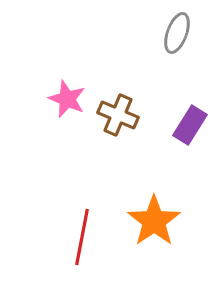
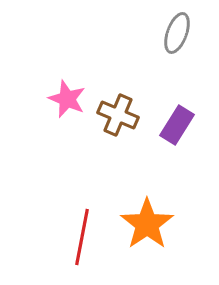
purple rectangle: moved 13 px left
orange star: moved 7 px left, 3 px down
